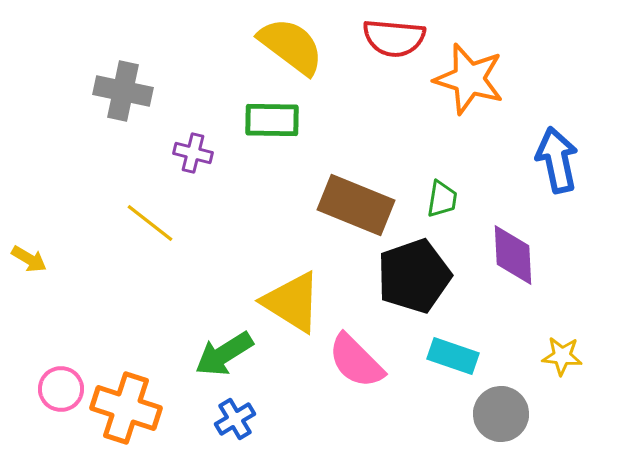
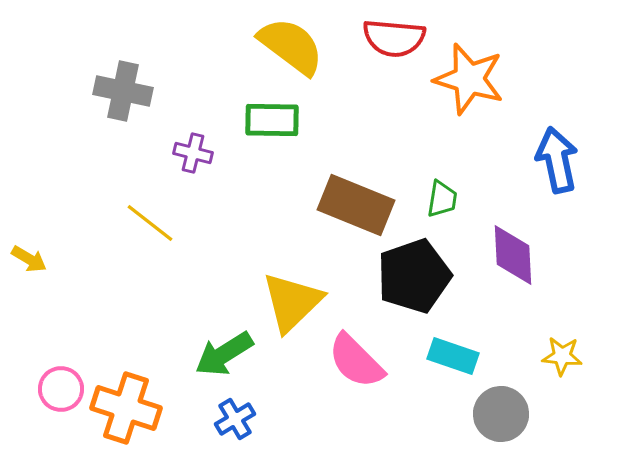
yellow triangle: rotated 44 degrees clockwise
